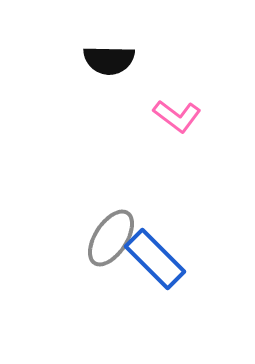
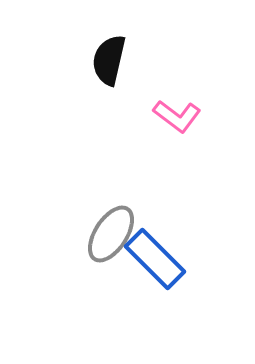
black semicircle: rotated 102 degrees clockwise
gray ellipse: moved 4 px up
